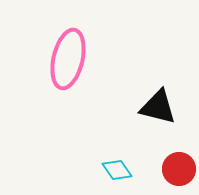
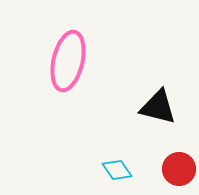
pink ellipse: moved 2 px down
